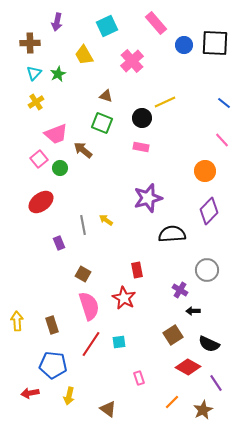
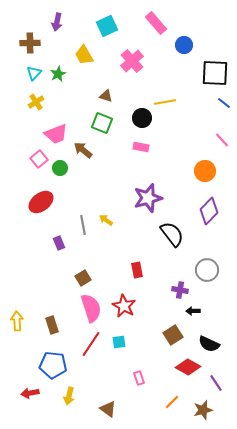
black square at (215, 43): moved 30 px down
yellow line at (165, 102): rotated 15 degrees clockwise
black semicircle at (172, 234): rotated 56 degrees clockwise
brown square at (83, 274): moved 4 px down; rotated 28 degrees clockwise
purple cross at (180, 290): rotated 21 degrees counterclockwise
red star at (124, 298): moved 8 px down
pink semicircle at (89, 306): moved 2 px right, 2 px down
brown star at (203, 410): rotated 12 degrees clockwise
